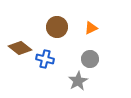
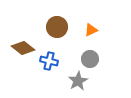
orange triangle: moved 2 px down
brown diamond: moved 3 px right
blue cross: moved 4 px right, 2 px down
